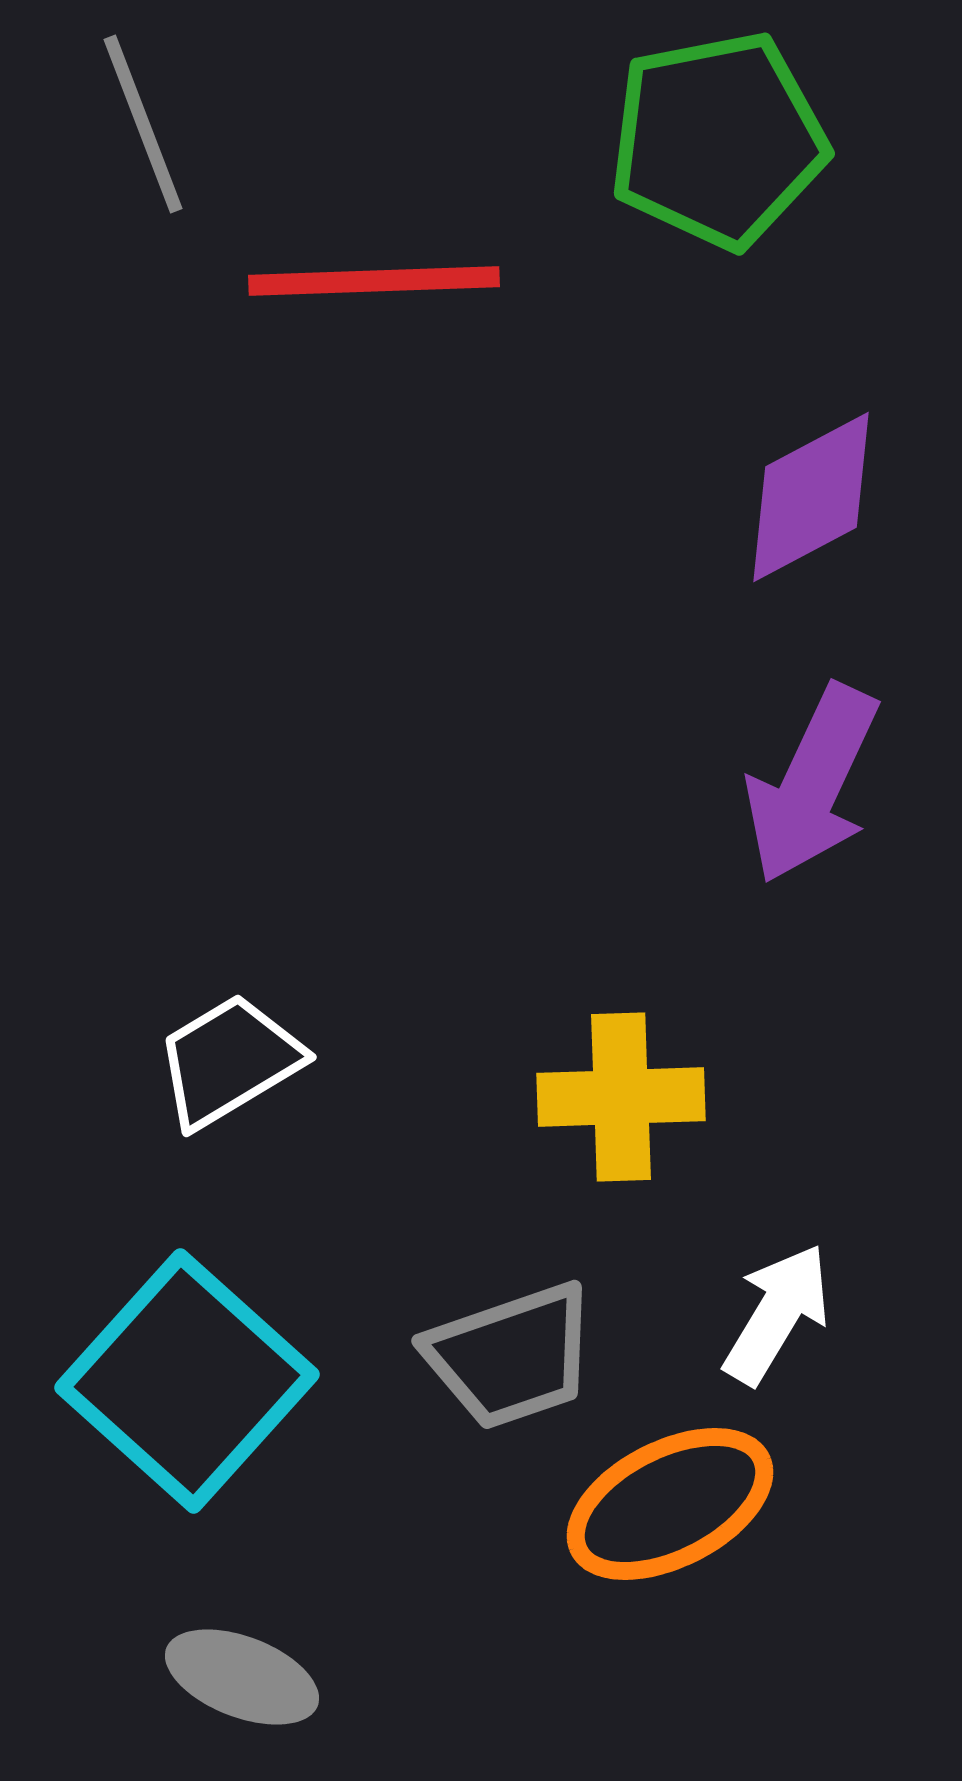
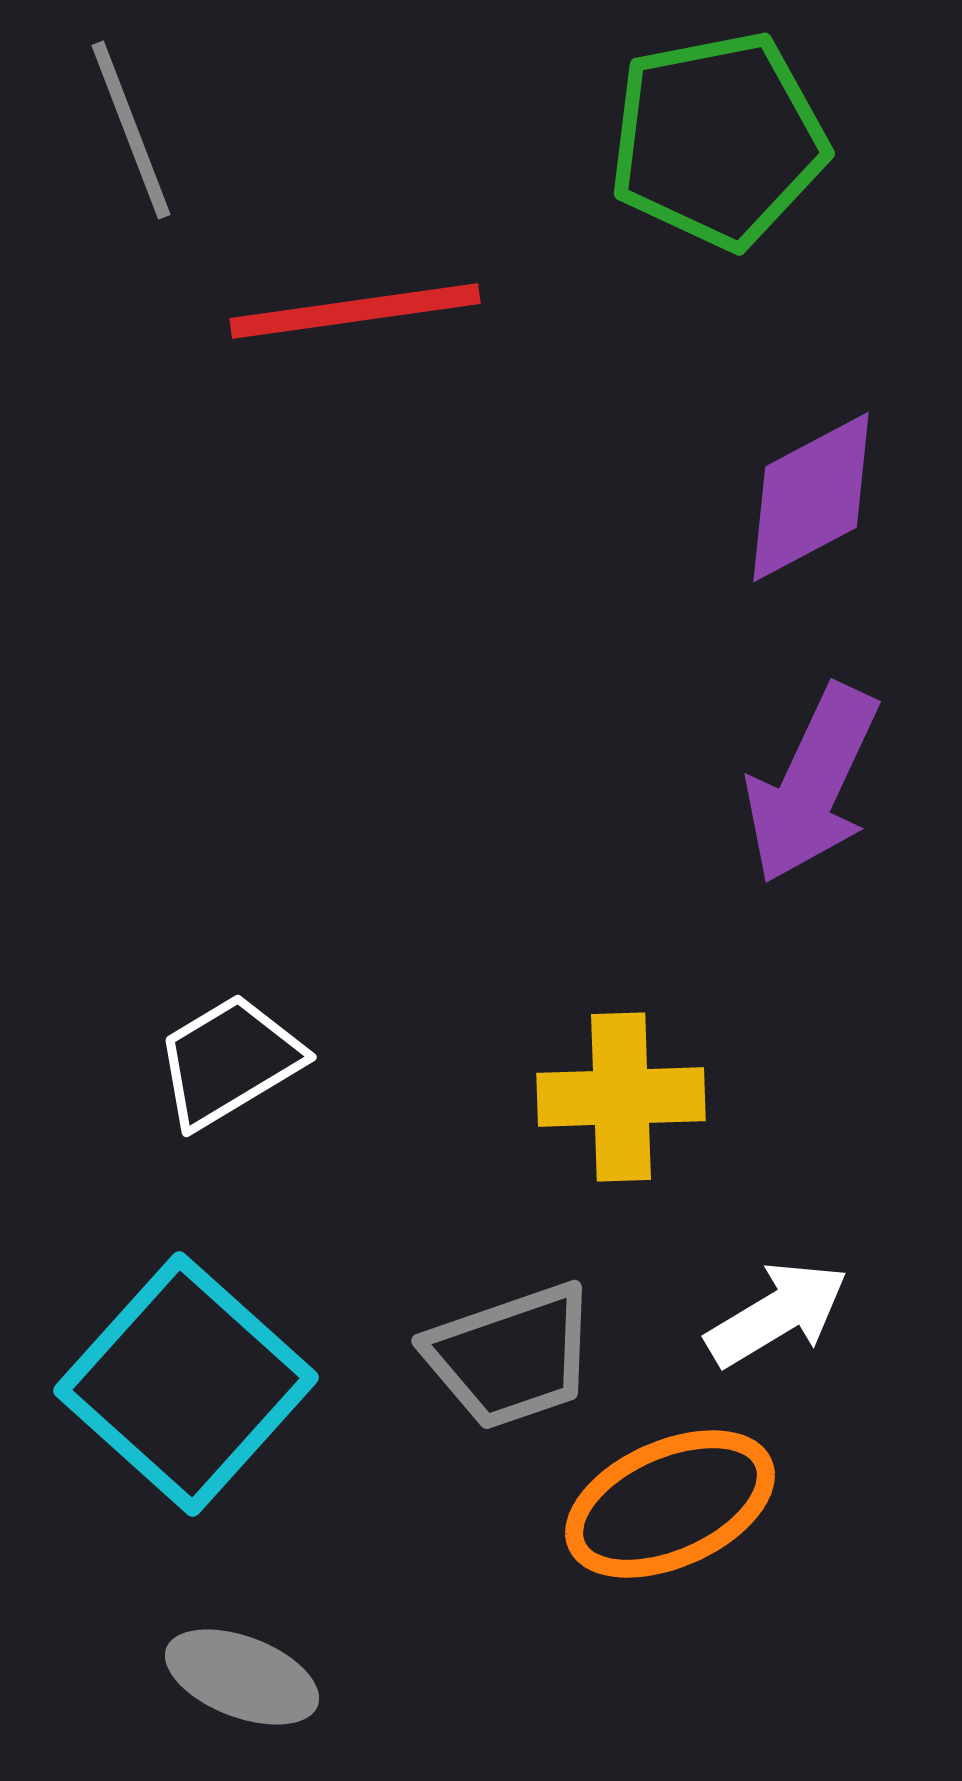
gray line: moved 12 px left, 6 px down
red line: moved 19 px left, 30 px down; rotated 6 degrees counterclockwise
white arrow: rotated 28 degrees clockwise
cyan square: moved 1 px left, 3 px down
orange ellipse: rotated 3 degrees clockwise
